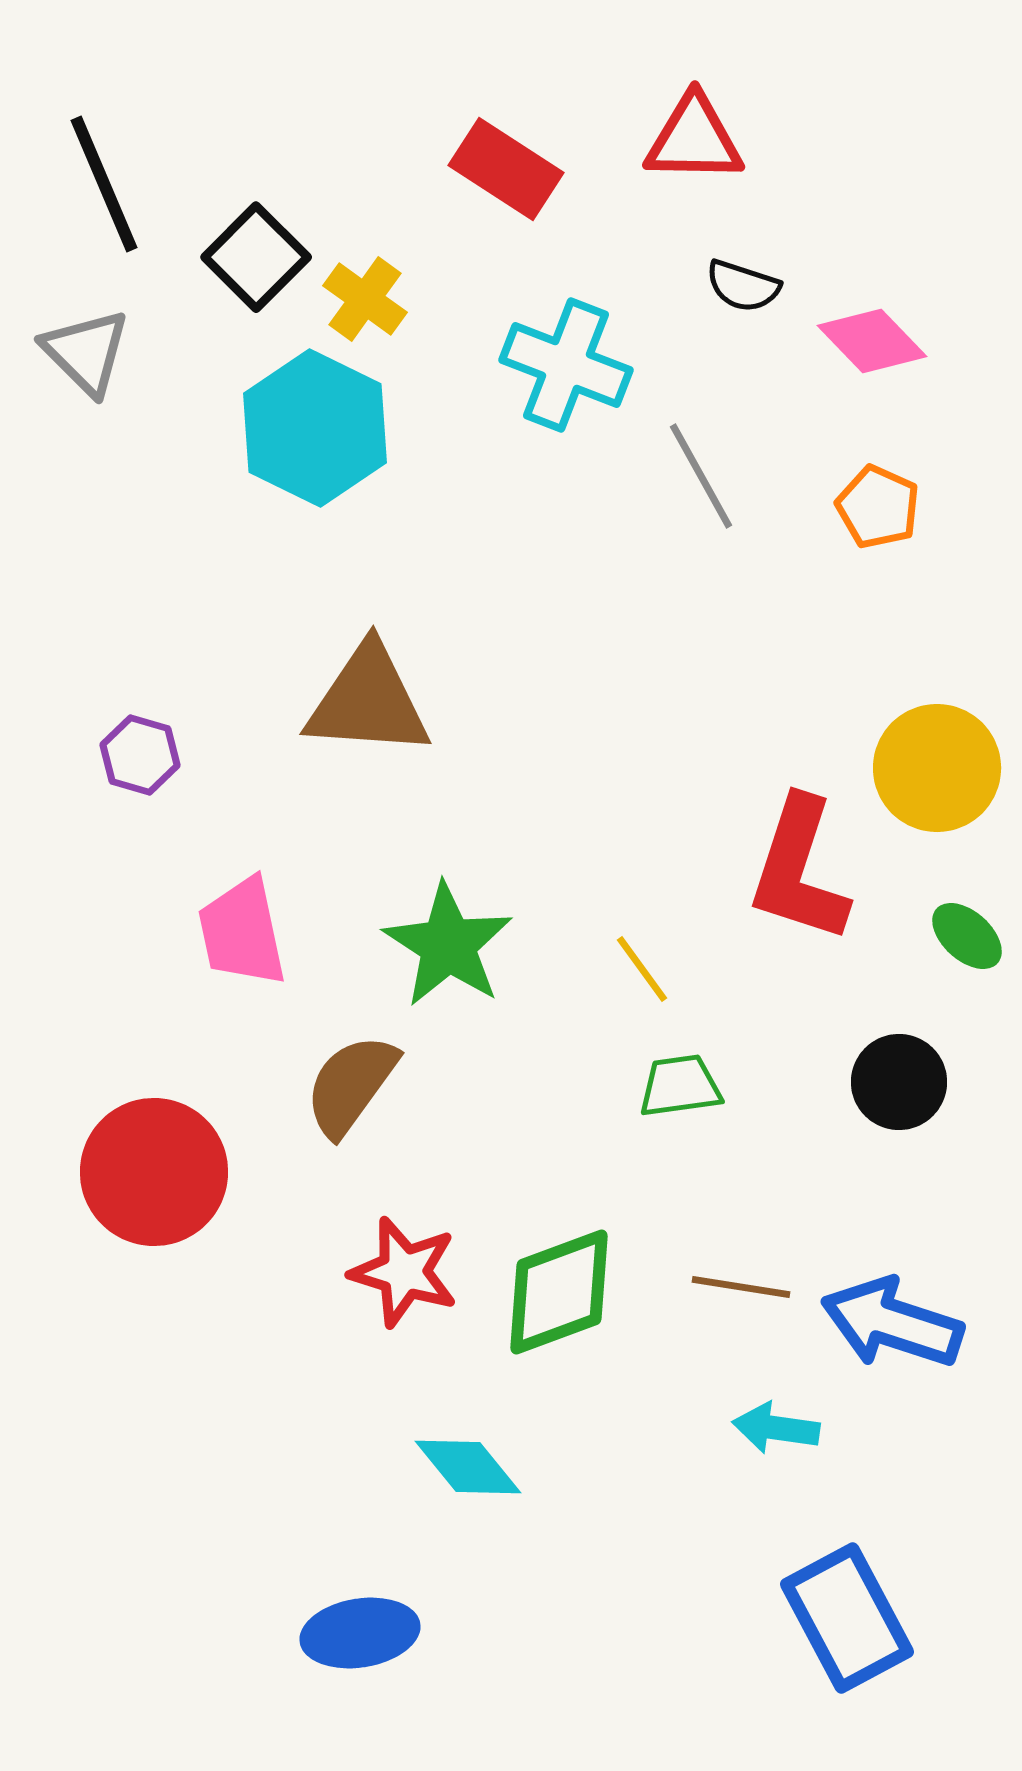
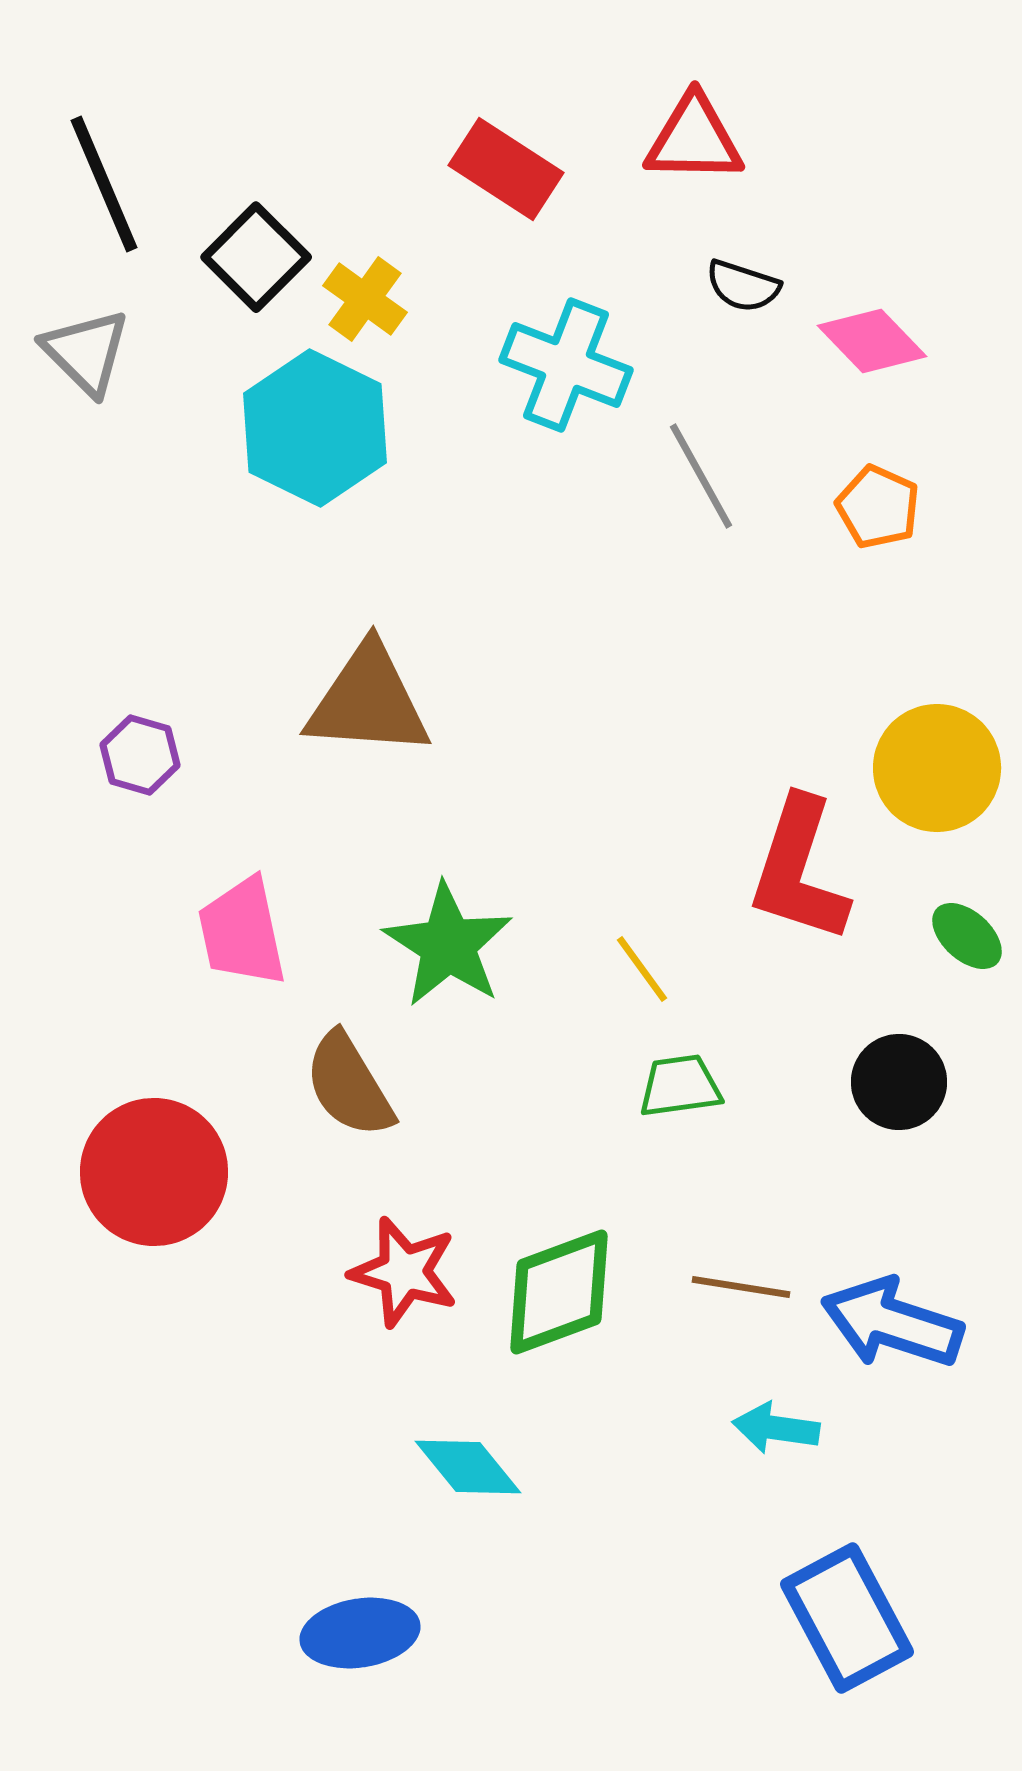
brown semicircle: moved 2 px left; rotated 67 degrees counterclockwise
